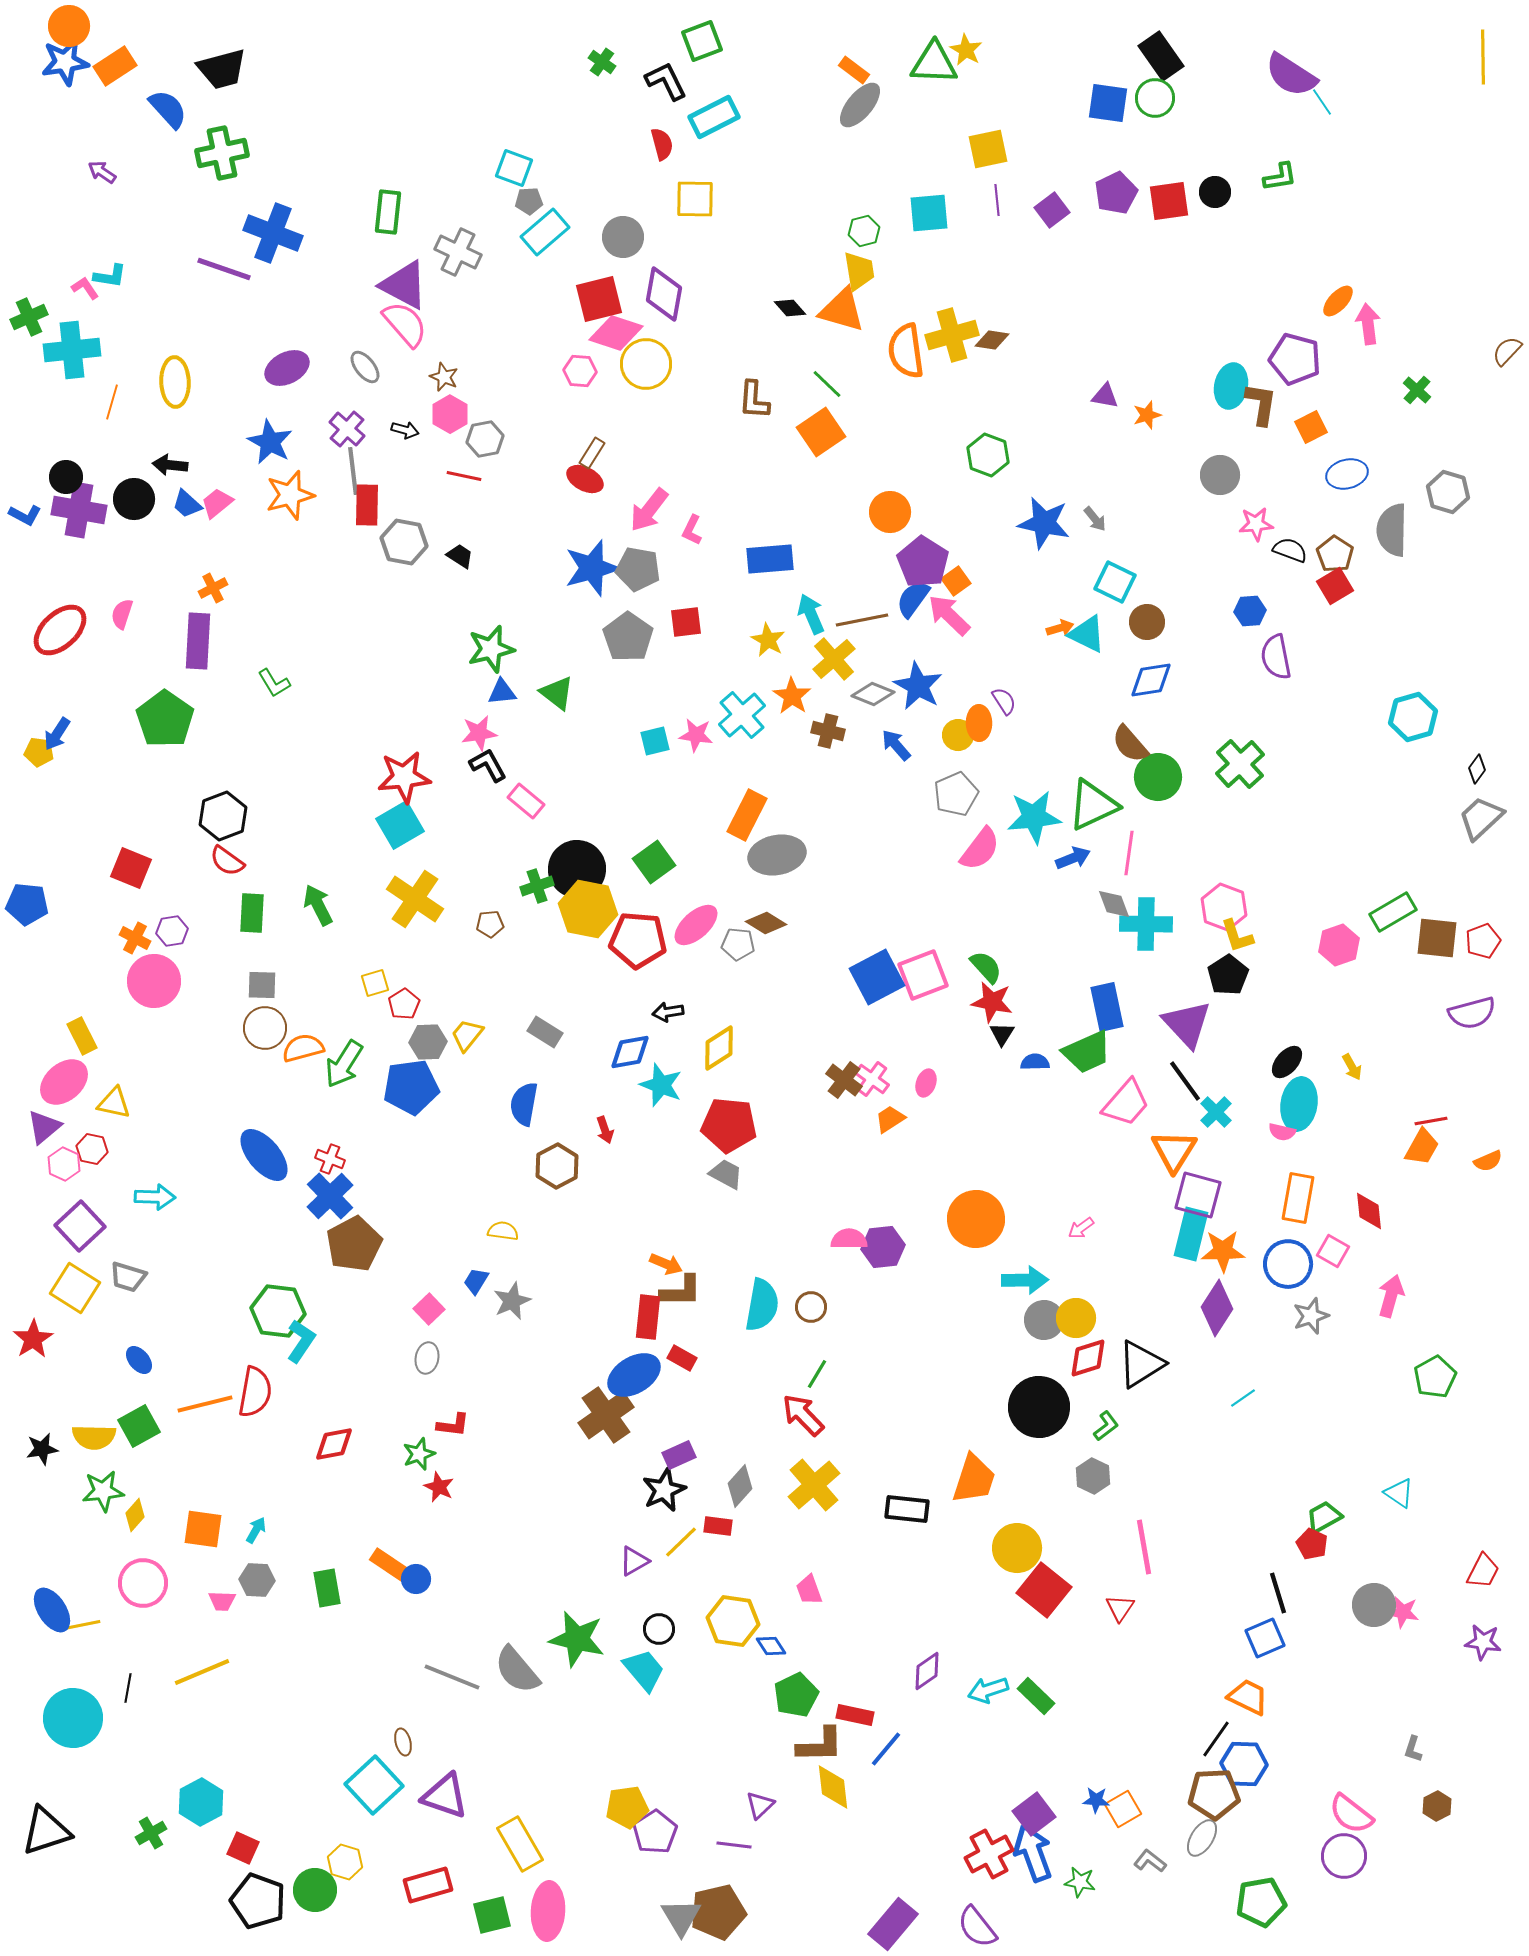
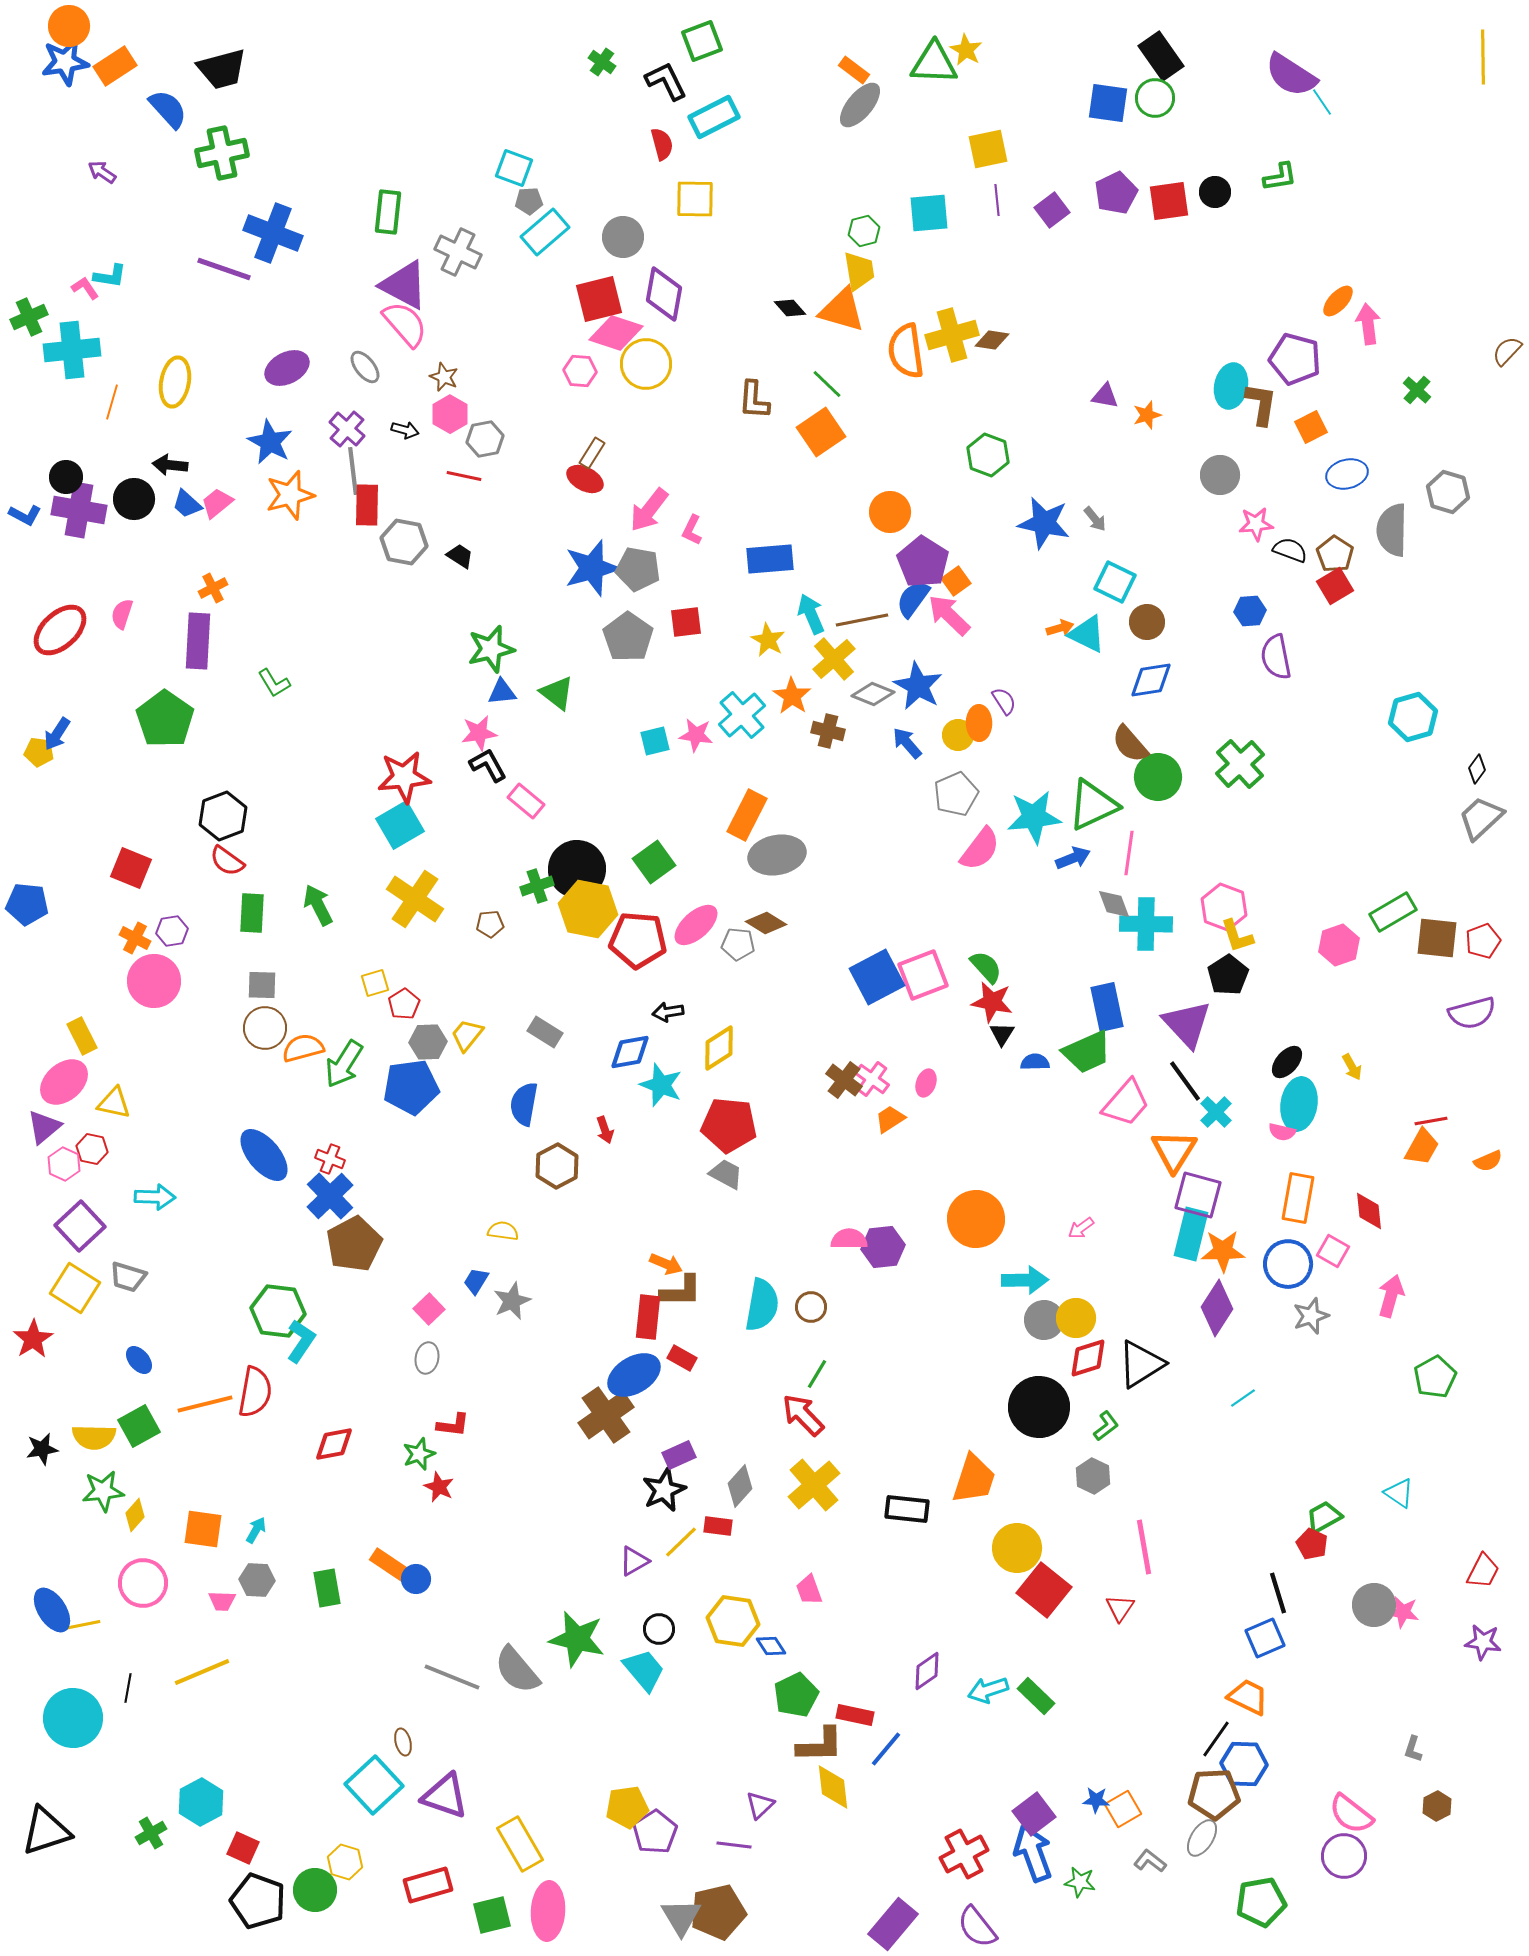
yellow ellipse at (175, 382): rotated 12 degrees clockwise
blue arrow at (896, 745): moved 11 px right, 2 px up
red cross at (989, 1854): moved 25 px left
